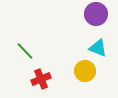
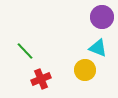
purple circle: moved 6 px right, 3 px down
yellow circle: moved 1 px up
